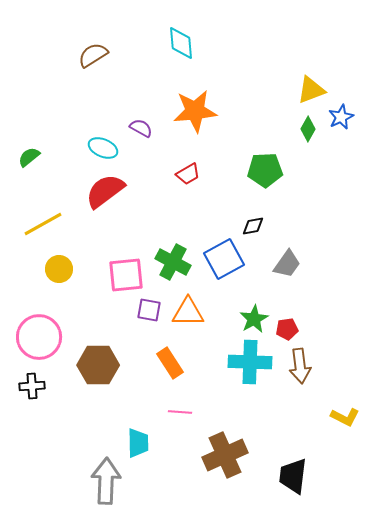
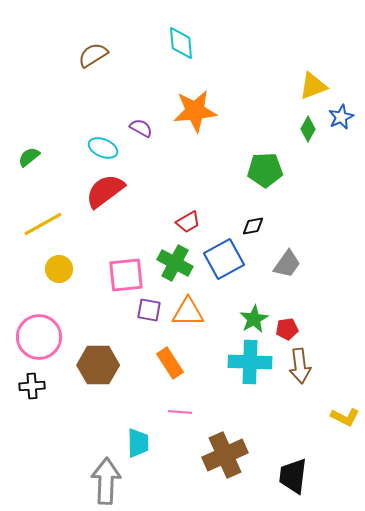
yellow triangle: moved 2 px right, 4 px up
red trapezoid: moved 48 px down
green cross: moved 2 px right, 1 px down
